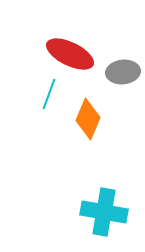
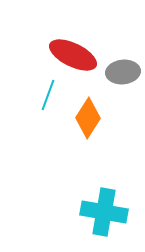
red ellipse: moved 3 px right, 1 px down
cyan line: moved 1 px left, 1 px down
orange diamond: moved 1 px up; rotated 9 degrees clockwise
